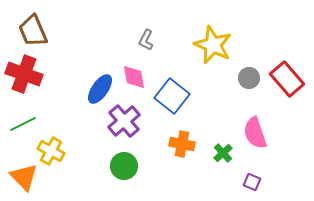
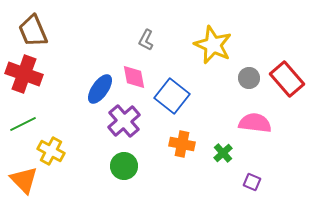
pink semicircle: moved 10 px up; rotated 116 degrees clockwise
orange triangle: moved 3 px down
